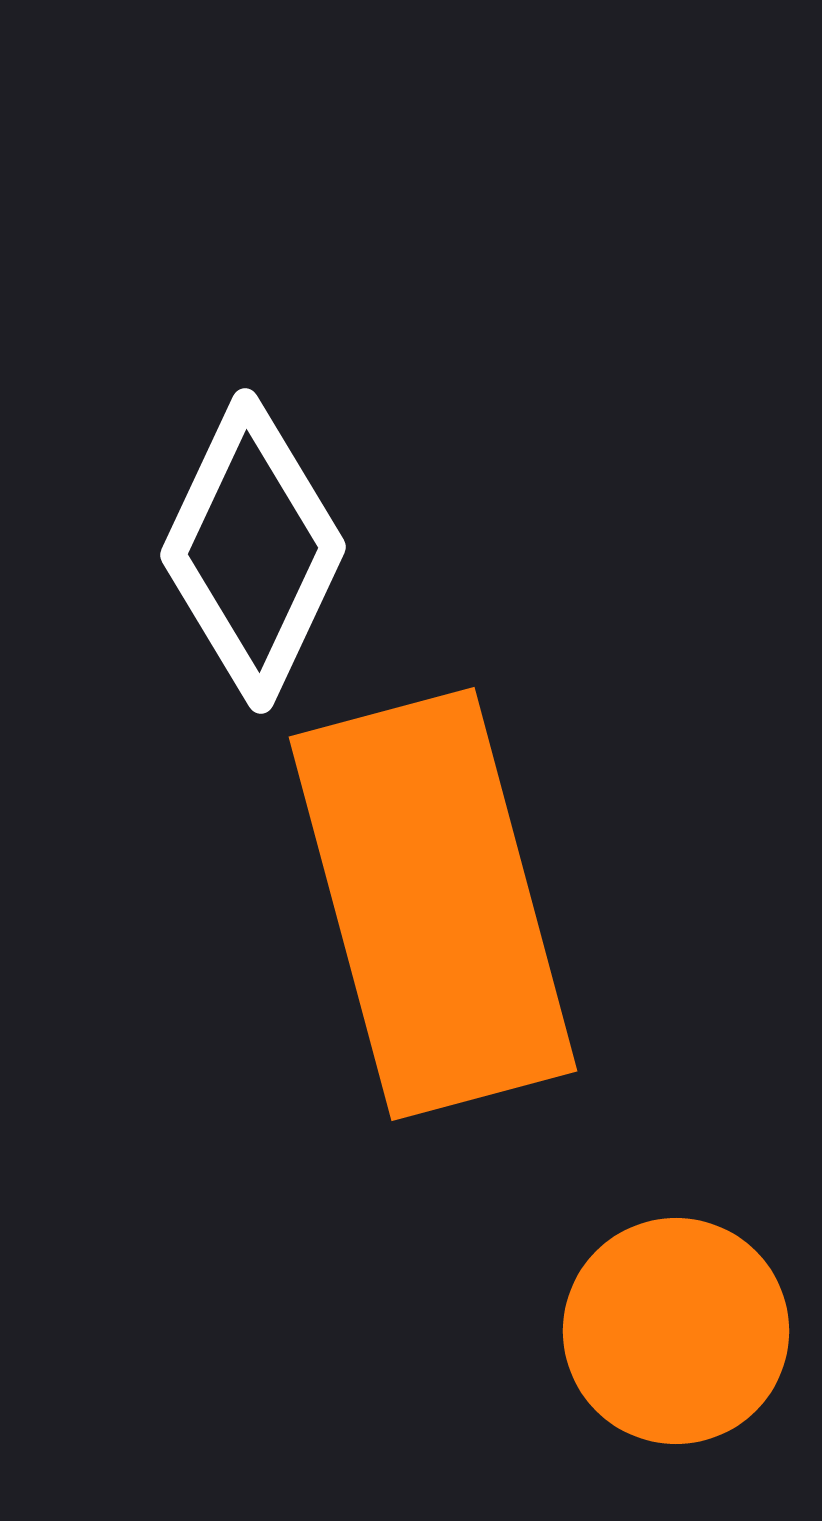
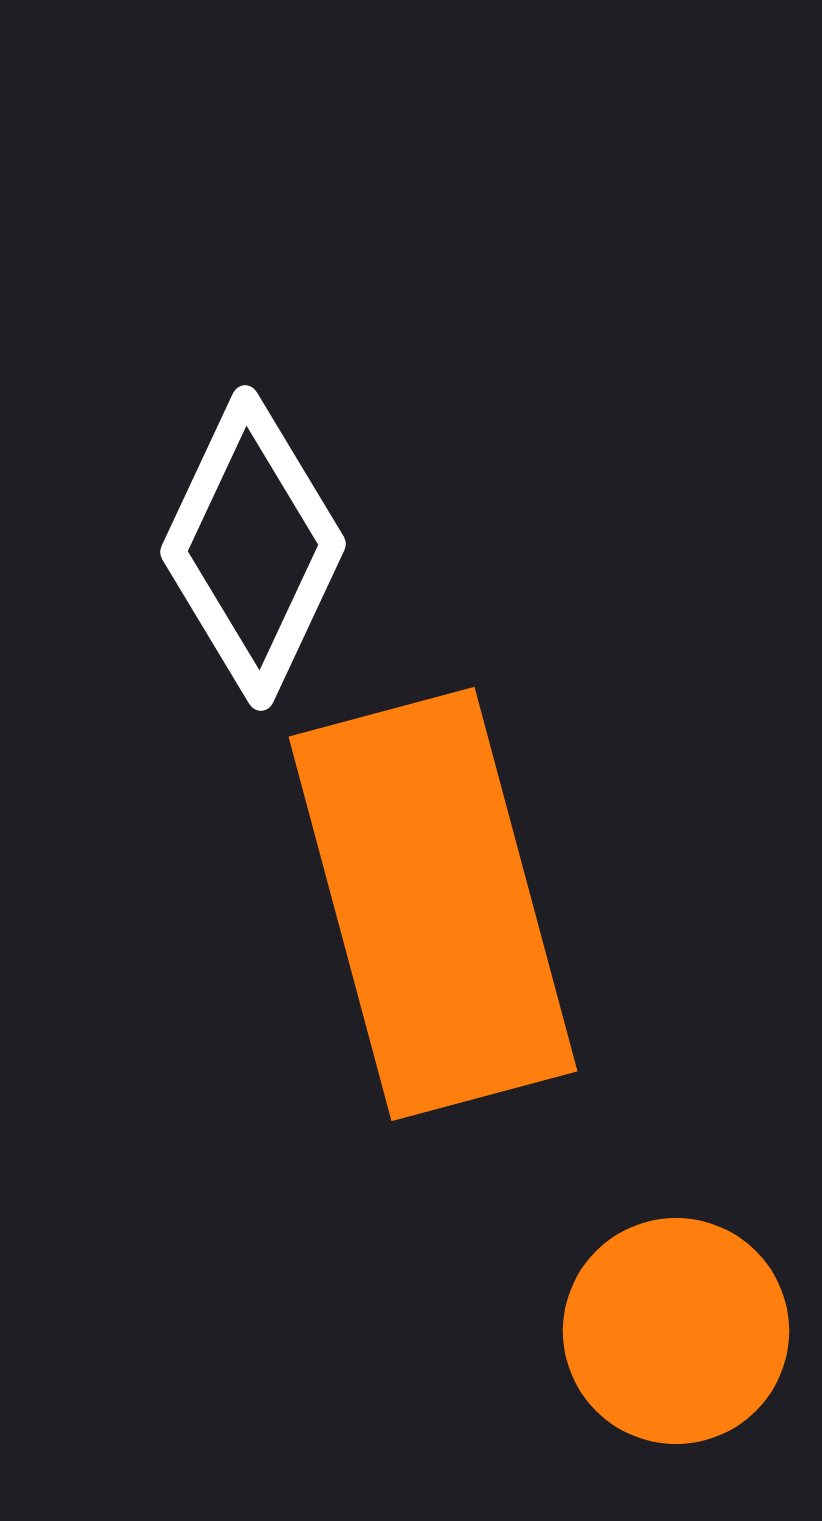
white diamond: moved 3 px up
